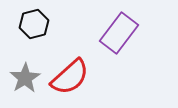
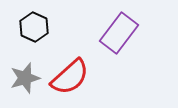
black hexagon: moved 3 px down; rotated 20 degrees counterclockwise
gray star: rotated 16 degrees clockwise
